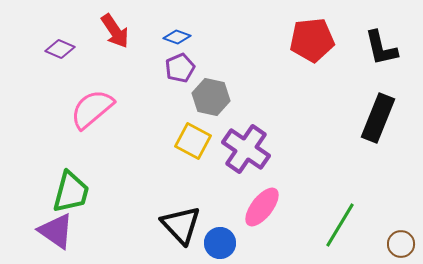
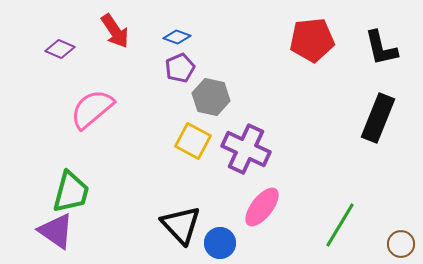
purple cross: rotated 9 degrees counterclockwise
